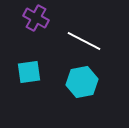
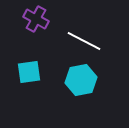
purple cross: moved 1 px down
cyan hexagon: moved 1 px left, 2 px up
